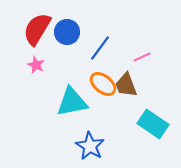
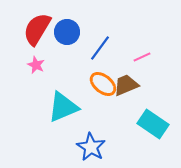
brown trapezoid: rotated 88 degrees clockwise
cyan triangle: moved 9 px left, 5 px down; rotated 12 degrees counterclockwise
blue star: moved 1 px right, 1 px down
